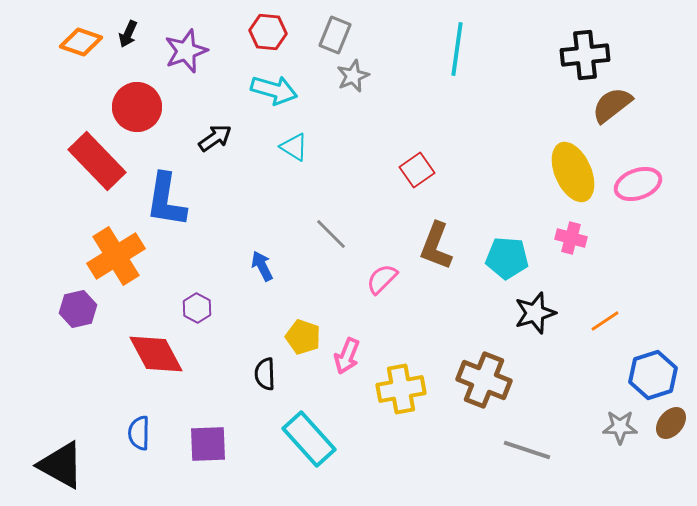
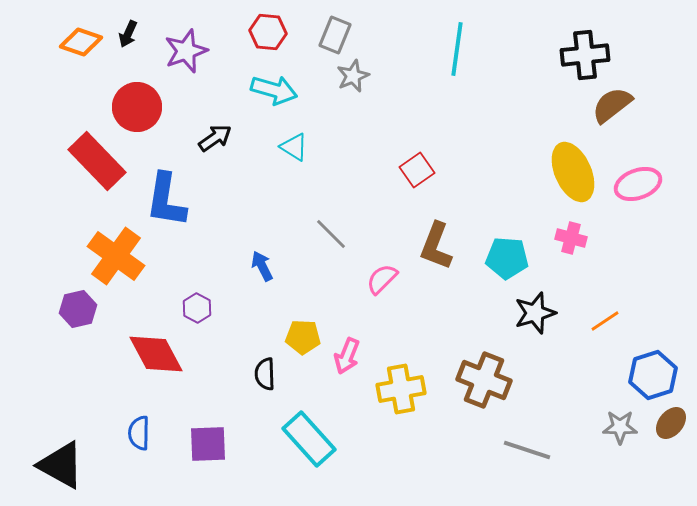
orange cross at (116, 256): rotated 22 degrees counterclockwise
yellow pentagon at (303, 337): rotated 16 degrees counterclockwise
